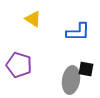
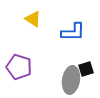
blue L-shape: moved 5 px left
purple pentagon: moved 2 px down
black square: rotated 28 degrees counterclockwise
